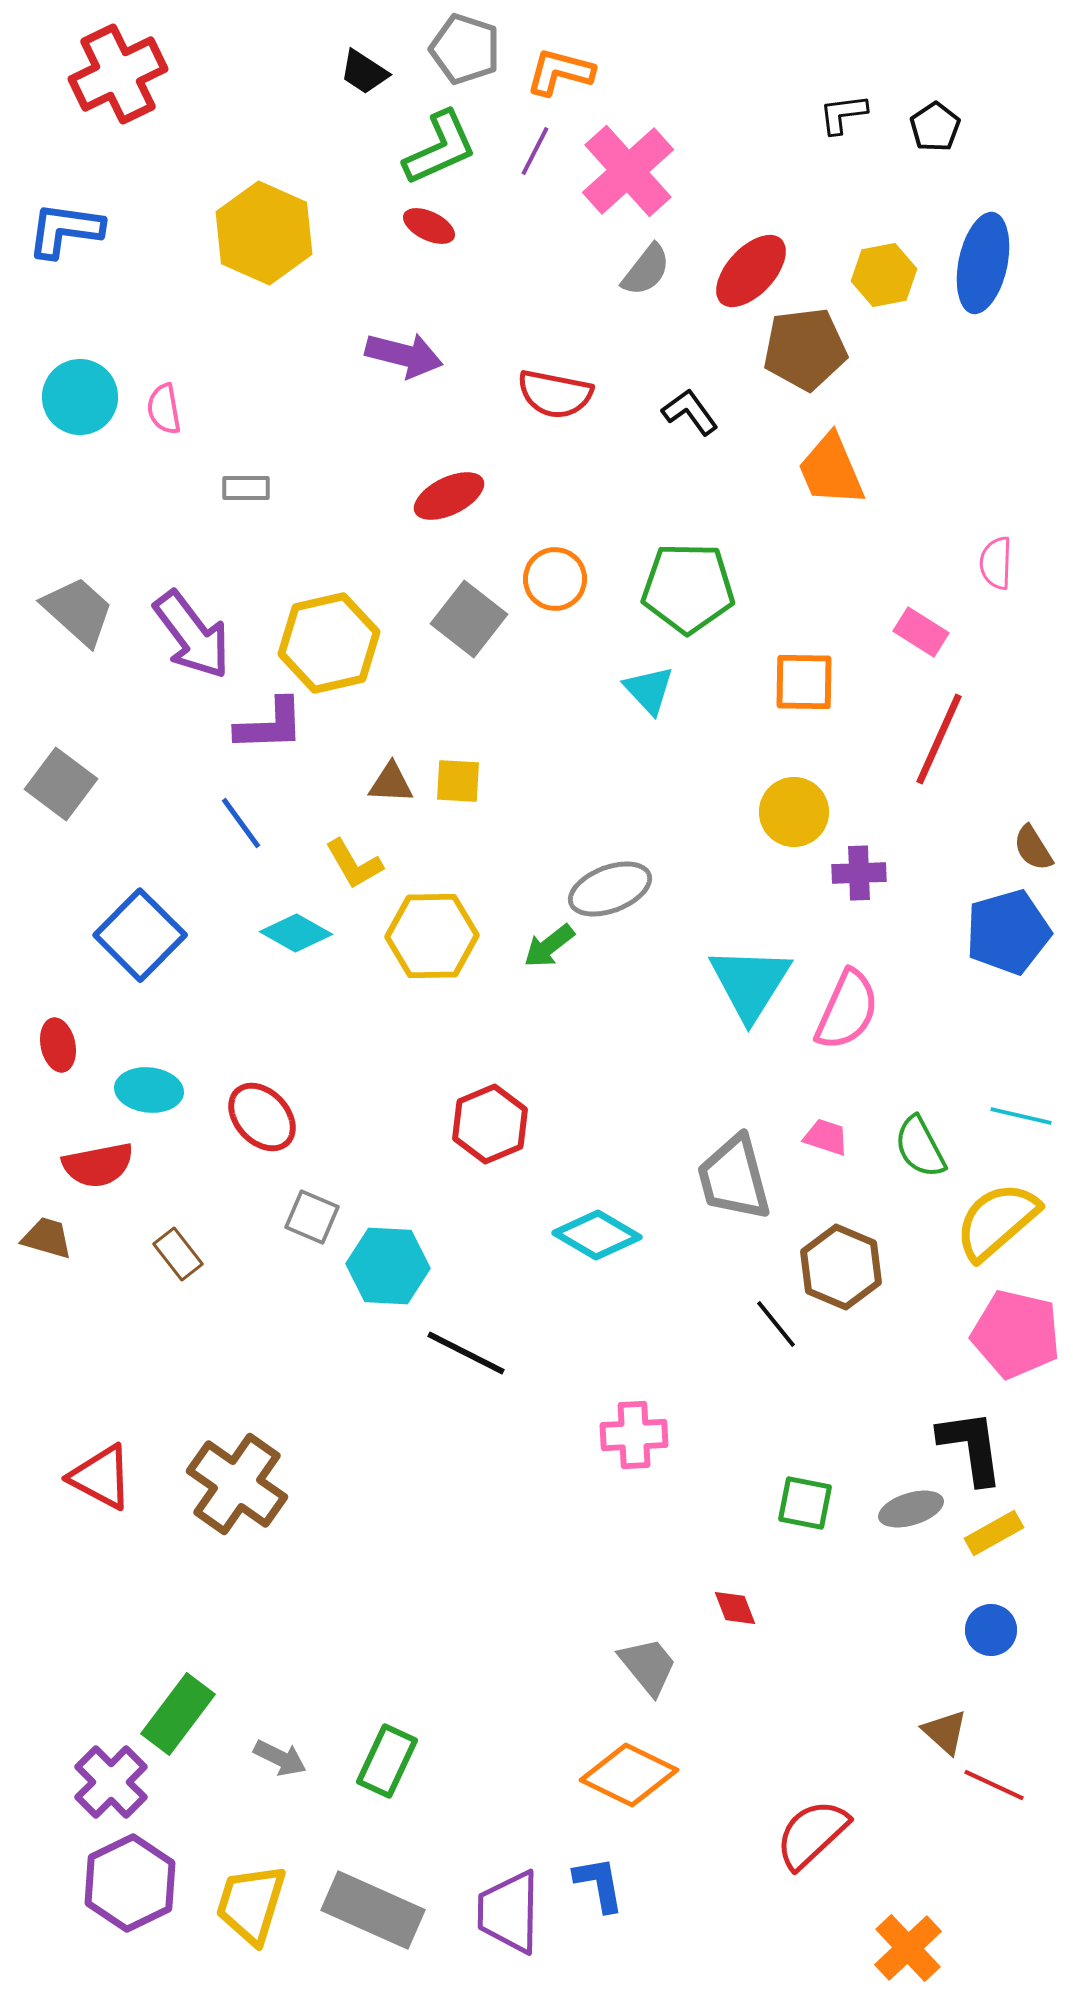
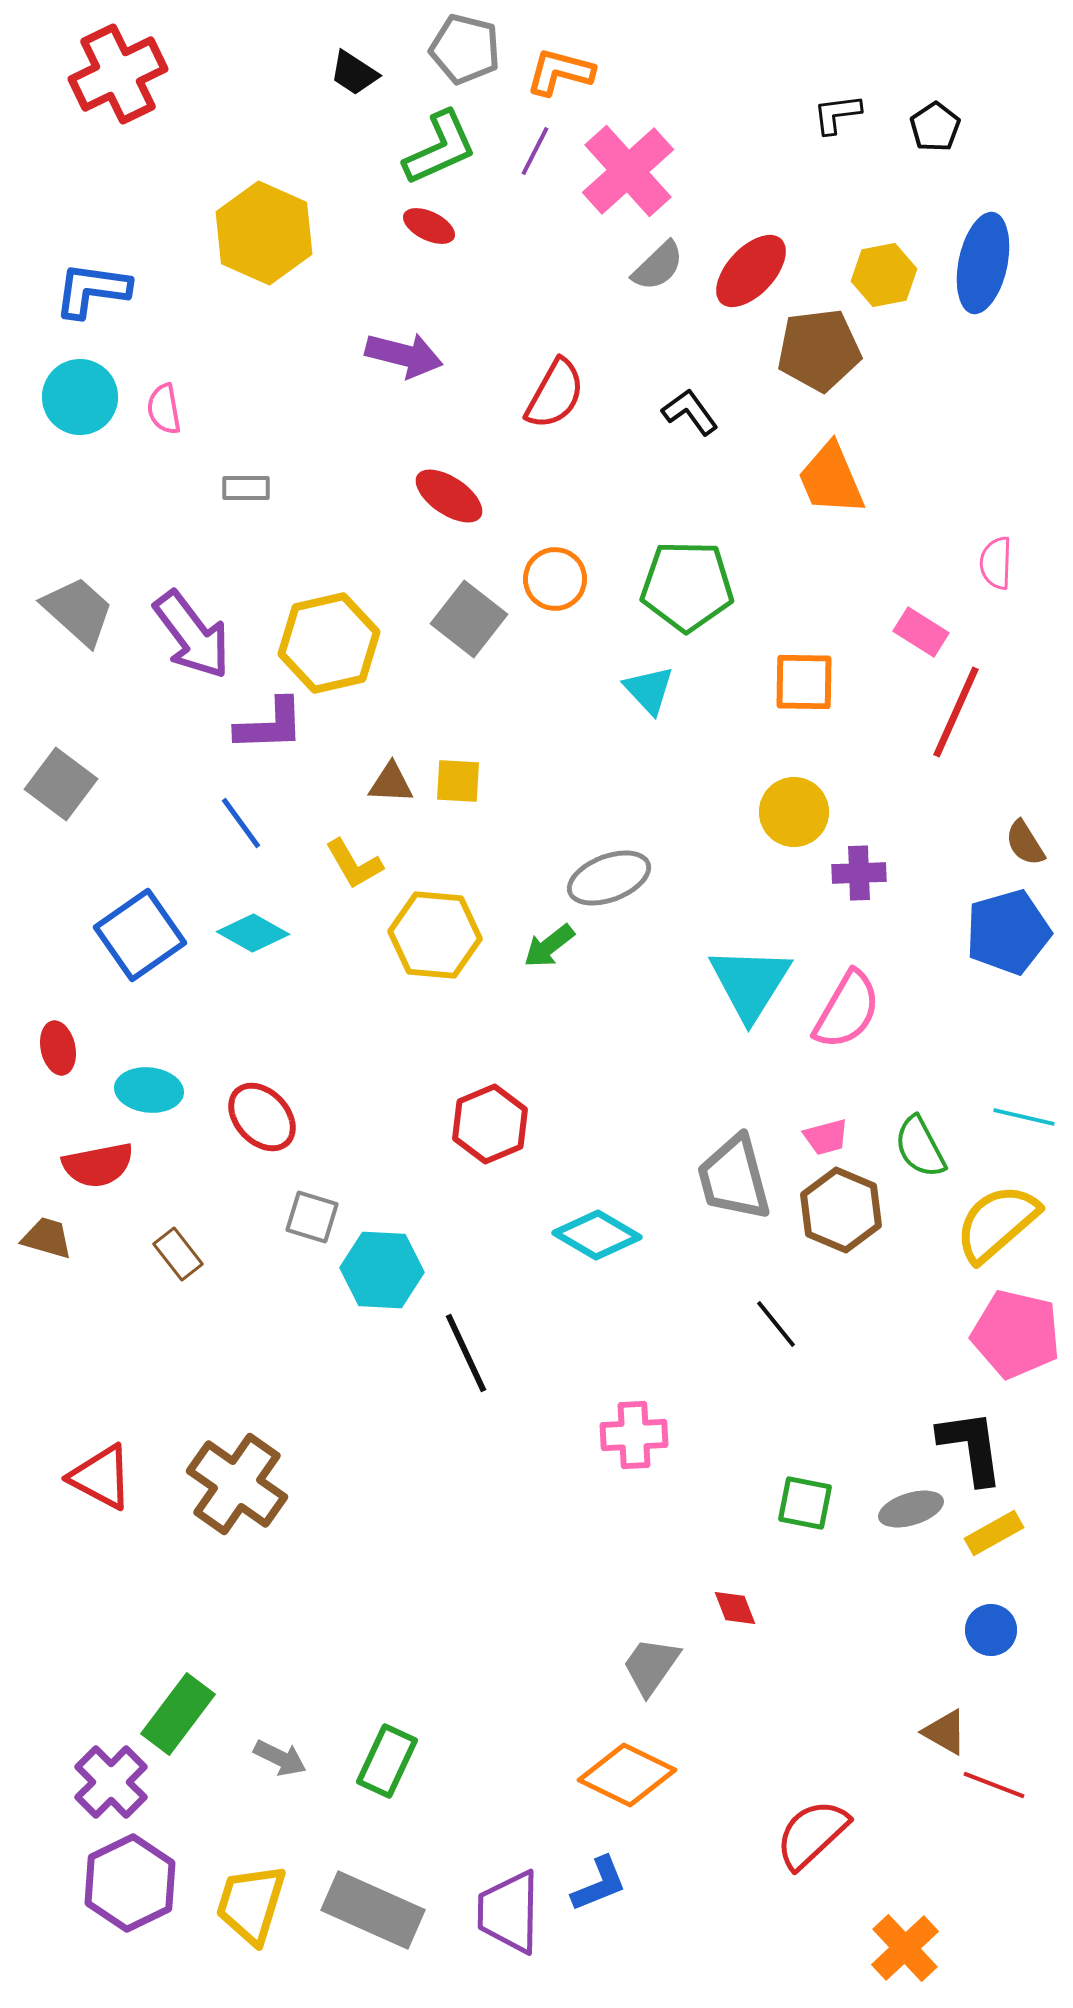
gray pentagon at (465, 49): rotated 4 degrees counterclockwise
black trapezoid at (364, 72): moved 10 px left, 1 px down
black L-shape at (843, 114): moved 6 px left
blue L-shape at (65, 230): moved 27 px right, 60 px down
gray semicircle at (646, 270): moved 12 px right, 4 px up; rotated 8 degrees clockwise
brown pentagon at (805, 349): moved 14 px right, 1 px down
red semicircle at (555, 394): rotated 72 degrees counterclockwise
orange trapezoid at (831, 470): moved 9 px down
red ellipse at (449, 496): rotated 60 degrees clockwise
green pentagon at (688, 588): moved 1 px left, 2 px up
red line at (939, 739): moved 17 px right, 27 px up
brown semicircle at (1033, 848): moved 8 px left, 5 px up
gray ellipse at (610, 889): moved 1 px left, 11 px up
cyan diamond at (296, 933): moved 43 px left
blue square at (140, 935): rotated 10 degrees clockwise
yellow hexagon at (432, 936): moved 3 px right, 1 px up; rotated 6 degrees clockwise
pink semicircle at (847, 1010): rotated 6 degrees clockwise
red ellipse at (58, 1045): moved 3 px down
cyan line at (1021, 1116): moved 3 px right, 1 px down
pink trapezoid at (826, 1137): rotated 147 degrees clockwise
gray square at (312, 1217): rotated 6 degrees counterclockwise
yellow semicircle at (997, 1221): moved 2 px down
cyan hexagon at (388, 1266): moved 6 px left, 4 px down
brown hexagon at (841, 1267): moved 57 px up
black line at (466, 1353): rotated 38 degrees clockwise
gray trapezoid at (648, 1666): moved 3 px right; rotated 106 degrees counterclockwise
brown triangle at (945, 1732): rotated 12 degrees counterclockwise
orange diamond at (629, 1775): moved 2 px left
red line at (994, 1785): rotated 4 degrees counterclockwise
blue L-shape at (599, 1884): rotated 78 degrees clockwise
orange cross at (908, 1948): moved 3 px left
